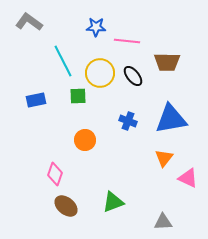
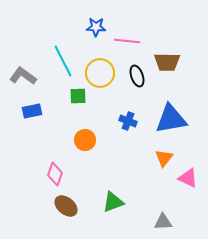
gray L-shape: moved 6 px left, 54 px down
black ellipse: moved 4 px right; rotated 20 degrees clockwise
blue rectangle: moved 4 px left, 11 px down
